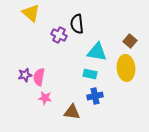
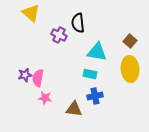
black semicircle: moved 1 px right, 1 px up
yellow ellipse: moved 4 px right, 1 px down
pink semicircle: moved 1 px left, 1 px down
brown triangle: moved 2 px right, 3 px up
